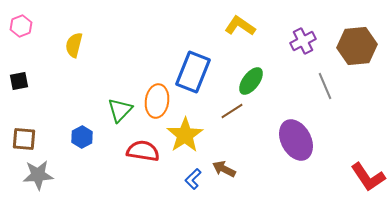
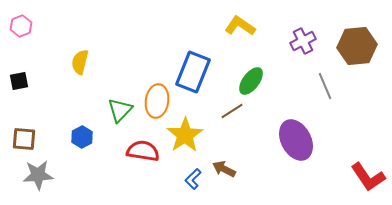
yellow semicircle: moved 6 px right, 17 px down
